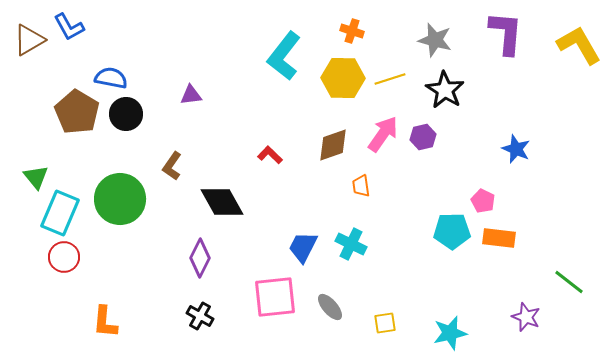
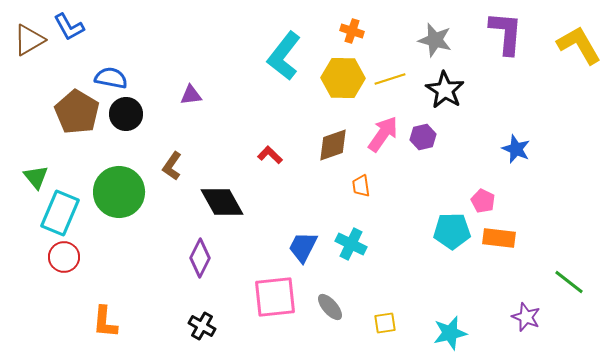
green circle: moved 1 px left, 7 px up
black cross: moved 2 px right, 10 px down
